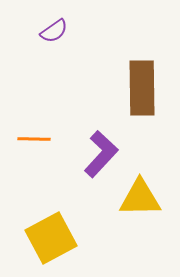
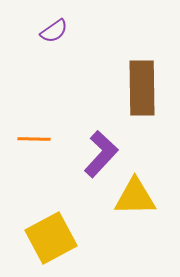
yellow triangle: moved 5 px left, 1 px up
